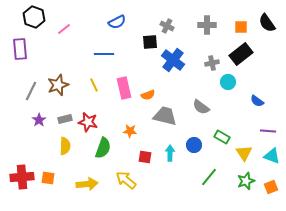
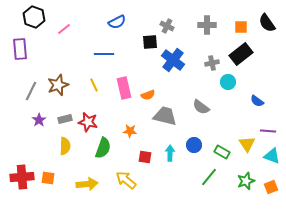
green rectangle at (222, 137): moved 15 px down
yellow triangle at (244, 153): moved 3 px right, 9 px up
